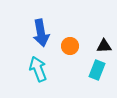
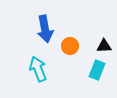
blue arrow: moved 4 px right, 4 px up
